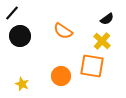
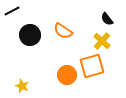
black line: moved 2 px up; rotated 21 degrees clockwise
black semicircle: rotated 88 degrees clockwise
black circle: moved 10 px right, 1 px up
orange square: rotated 25 degrees counterclockwise
orange circle: moved 6 px right, 1 px up
yellow star: moved 2 px down
